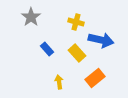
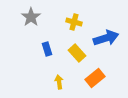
yellow cross: moved 2 px left
blue arrow: moved 5 px right, 2 px up; rotated 30 degrees counterclockwise
blue rectangle: rotated 24 degrees clockwise
